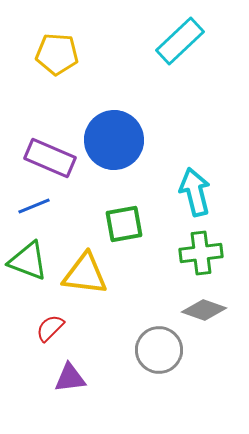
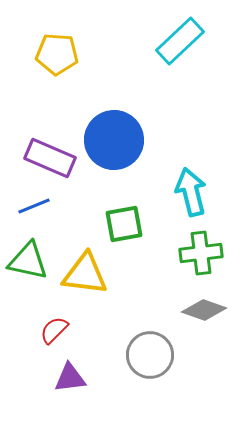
cyan arrow: moved 4 px left
green triangle: rotated 9 degrees counterclockwise
red semicircle: moved 4 px right, 2 px down
gray circle: moved 9 px left, 5 px down
